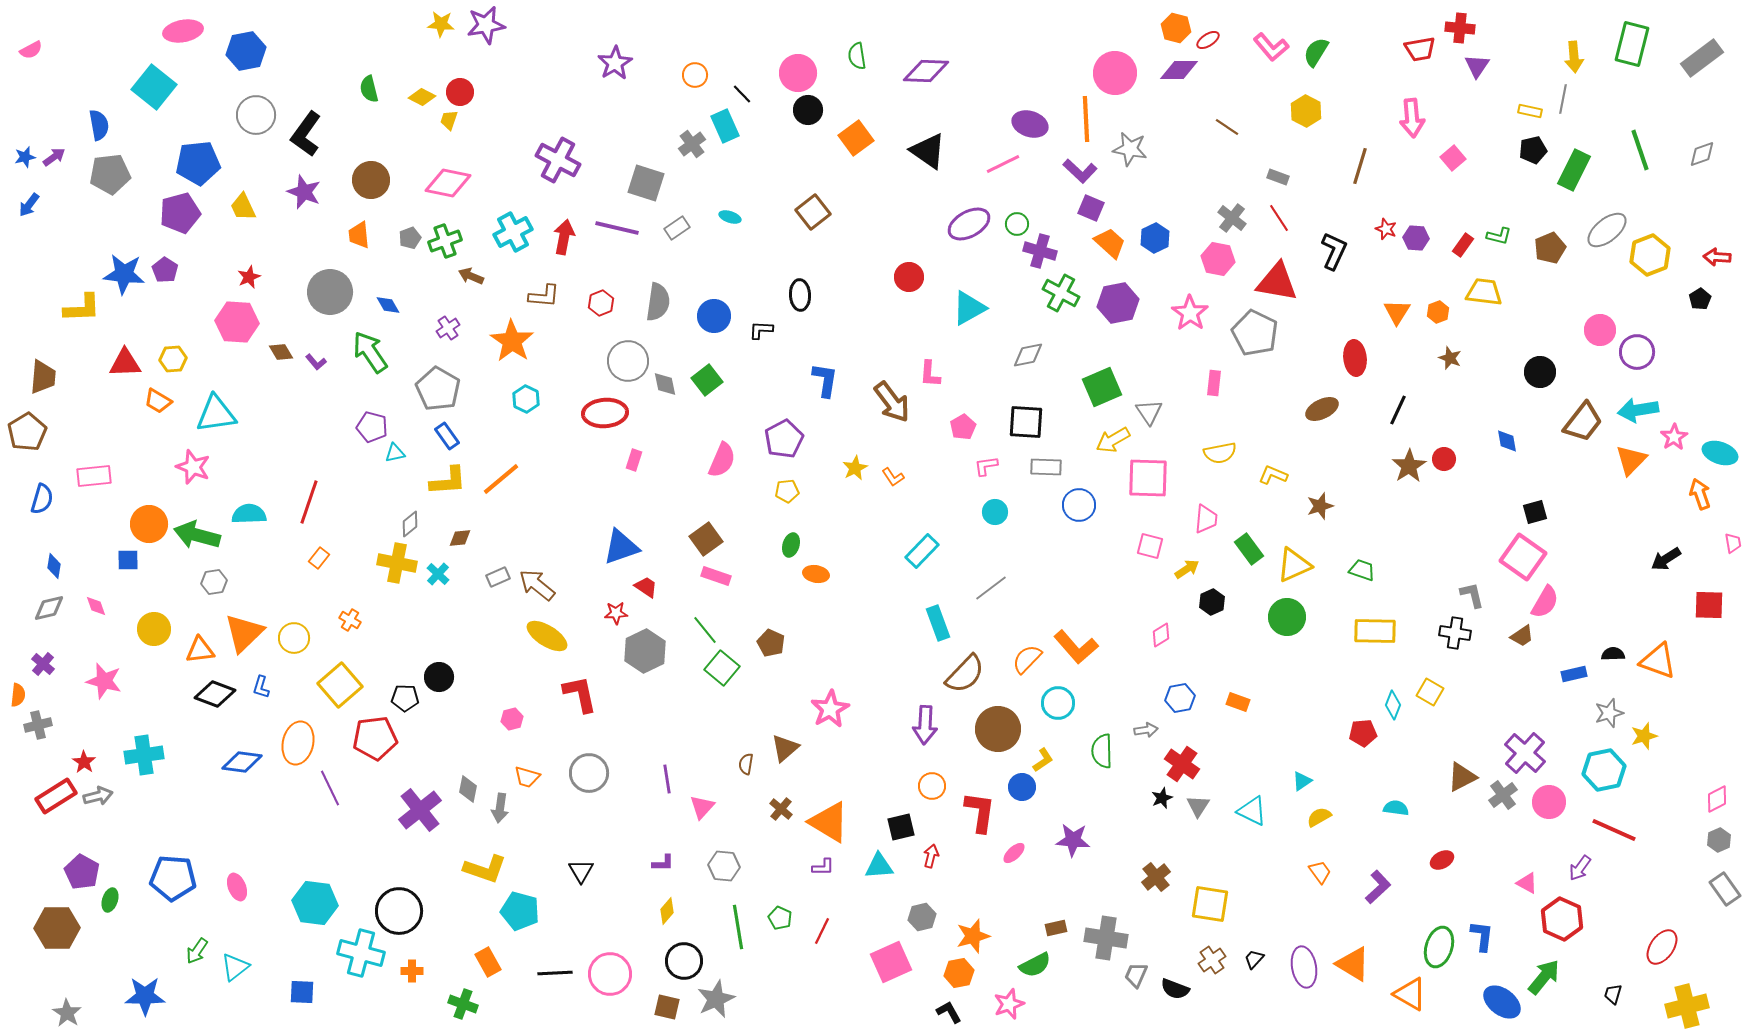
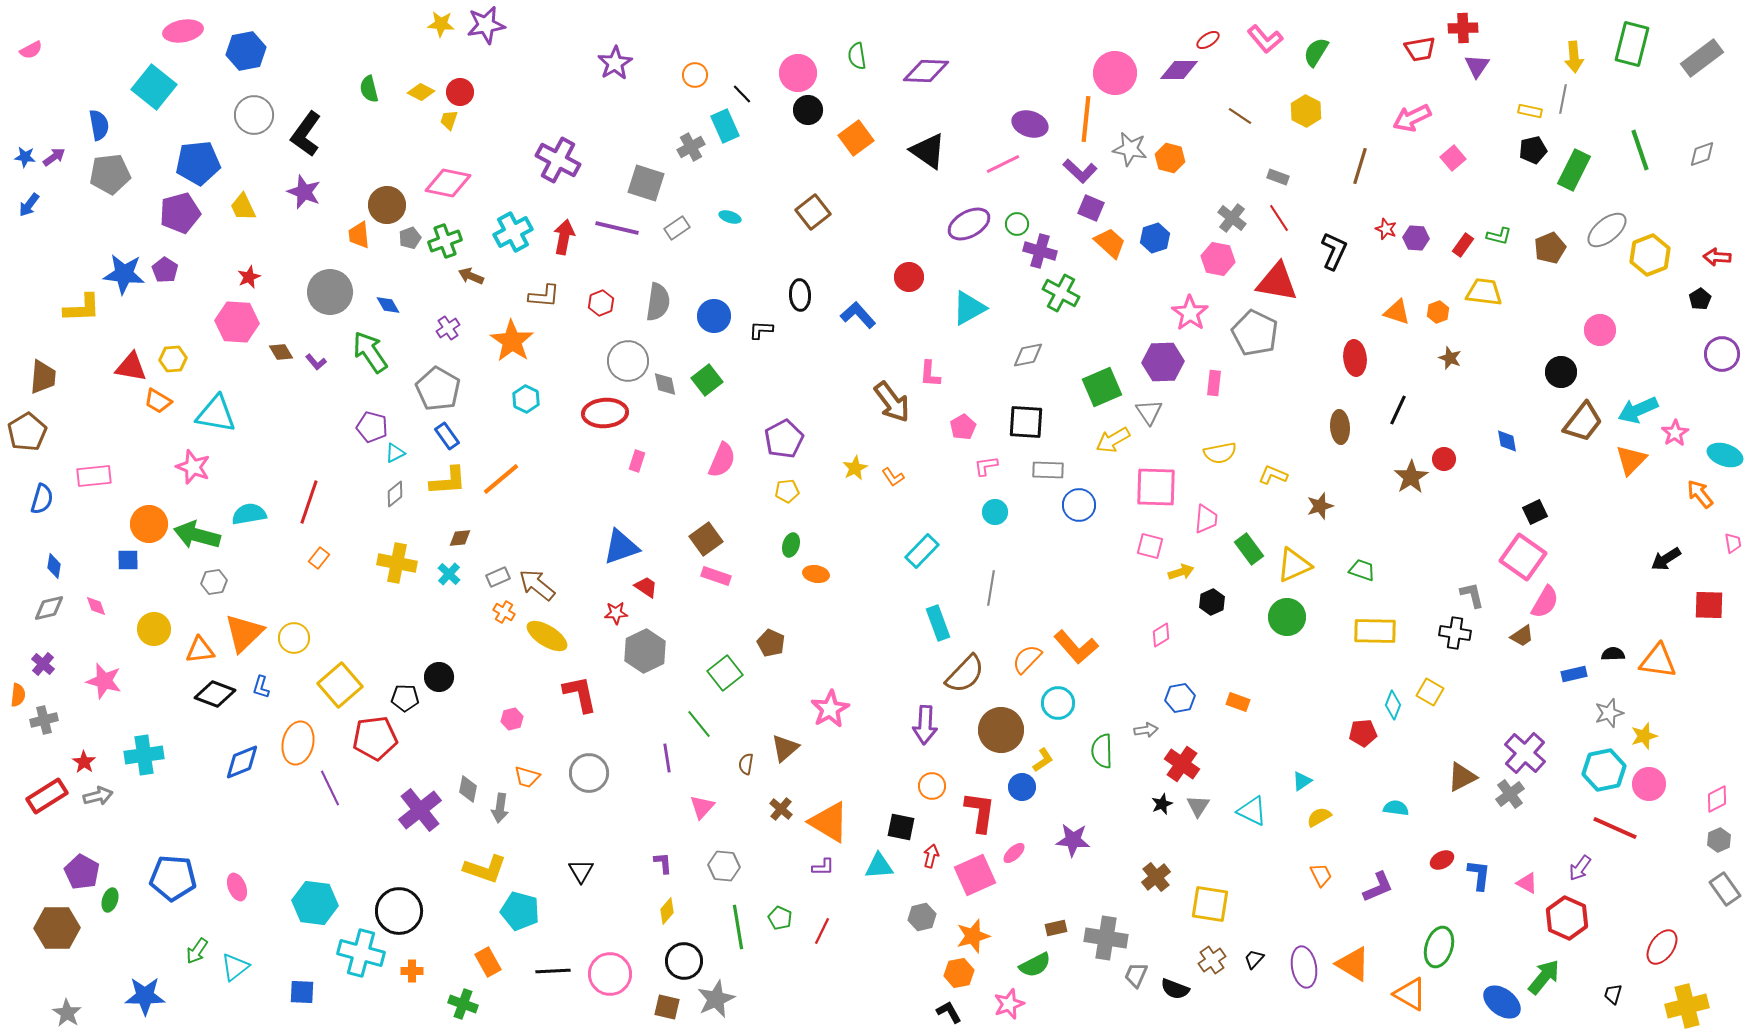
orange hexagon at (1176, 28): moved 6 px left, 130 px down
red cross at (1460, 28): moved 3 px right; rotated 8 degrees counterclockwise
pink L-shape at (1271, 47): moved 6 px left, 8 px up
yellow diamond at (422, 97): moved 1 px left, 5 px up
gray circle at (256, 115): moved 2 px left
pink arrow at (1412, 118): rotated 69 degrees clockwise
orange line at (1086, 119): rotated 9 degrees clockwise
brown line at (1227, 127): moved 13 px right, 11 px up
gray cross at (692, 144): moved 1 px left, 3 px down; rotated 8 degrees clockwise
blue star at (25, 157): rotated 20 degrees clockwise
brown circle at (371, 180): moved 16 px right, 25 px down
blue hexagon at (1155, 238): rotated 8 degrees clockwise
purple hexagon at (1118, 303): moved 45 px right, 59 px down; rotated 9 degrees clockwise
orange triangle at (1397, 312): rotated 44 degrees counterclockwise
purple circle at (1637, 352): moved 85 px right, 2 px down
red triangle at (125, 363): moved 6 px right, 4 px down; rotated 12 degrees clockwise
black circle at (1540, 372): moved 21 px right
blue L-shape at (825, 380): moved 33 px right, 65 px up; rotated 51 degrees counterclockwise
brown ellipse at (1322, 409): moved 18 px right, 18 px down; rotated 68 degrees counterclockwise
cyan arrow at (1638, 410): rotated 15 degrees counterclockwise
cyan triangle at (216, 414): rotated 18 degrees clockwise
pink star at (1674, 437): moved 1 px right, 4 px up
cyan triangle at (395, 453): rotated 15 degrees counterclockwise
cyan ellipse at (1720, 453): moved 5 px right, 2 px down
pink rectangle at (634, 460): moved 3 px right, 1 px down
brown star at (1409, 466): moved 2 px right, 11 px down
gray rectangle at (1046, 467): moved 2 px right, 3 px down
pink square at (1148, 478): moved 8 px right, 9 px down
orange arrow at (1700, 494): rotated 20 degrees counterclockwise
black square at (1535, 512): rotated 10 degrees counterclockwise
cyan semicircle at (249, 514): rotated 8 degrees counterclockwise
gray diamond at (410, 524): moved 15 px left, 30 px up
yellow arrow at (1187, 569): moved 6 px left, 3 px down; rotated 15 degrees clockwise
cyan cross at (438, 574): moved 11 px right
gray line at (991, 588): rotated 44 degrees counterclockwise
orange cross at (350, 620): moved 154 px right, 8 px up
green line at (705, 630): moved 6 px left, 94 px down
orange triangle at (1658, 661): rotated 12 degrees counterclockwise
green square at (722, 668): moved 3 px right, 5 px down; rotated 12 degrees clockwise
gray cross at (38, 725): moved 6 px right, 5 px up
brown circle at (998, 729): moved 3 px right, 1 px down
blue diamond at (242, 762): rotated 30 degrees counterclockwise
purple line at (667, 779): moved 21 px up
gray cross at (1503, 795): moved 7 px right, 1 px up
red rectangle at (56, 796): moved 9 px left
black star at (1162, 798): moved 6 px down
pink circle at (1549, 802): moved 100 px right, 18 px up
black square at (901, 827): rotated 24 degrees clockwise
red line at (1614, 830): moved 1 px right, 2 px up
purple L-shape at (663, 863): rotated 95 degrees counterclockwise
orange trapezoid at (1320, 872): moved 1 px right, 3 px down; rotated 10 degrees clockwise
purple L-shape at (1378, 887): rotated 20 degrees clockwise
red hexagon at (1562, 919): moved 5 px right, 1 px up
blue L-shape at (1482, 936): moved 3 px left, 61 px up
pink square at (891, 962): moved 84 px right, 87 px up
black line at (555, 973): moved 2 px left, 2 px up
